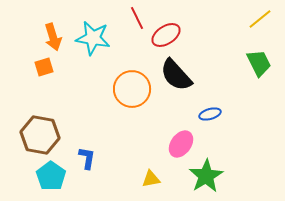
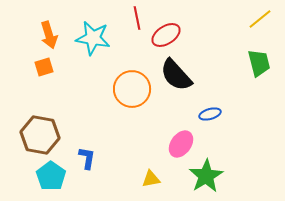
red line: rotated 15 degrees clockwise
orange arrow: moved 4 px left, 2 px up
green trapezoid: rotated 12 degrees clockwise
